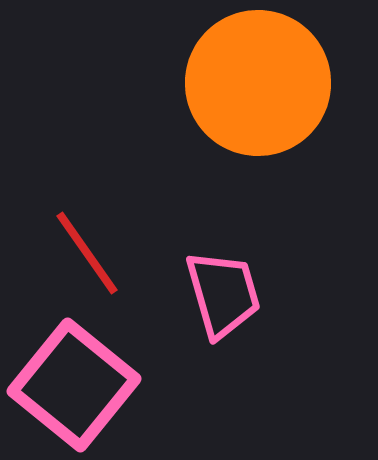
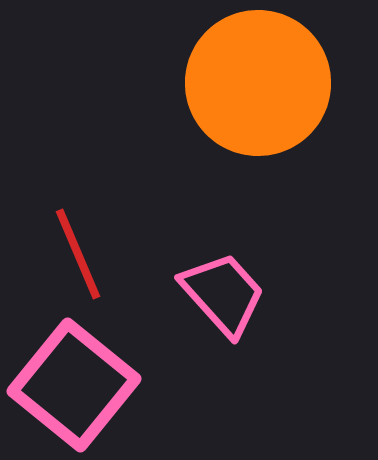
red line: moved 9 px left, 1 px down; rotated 12 degrees clockwise
pink trapezoid: rotated 26 degrees counterclockwise
